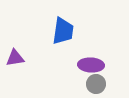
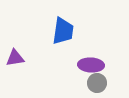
gray circle: moved 1 px right, 1 px up
